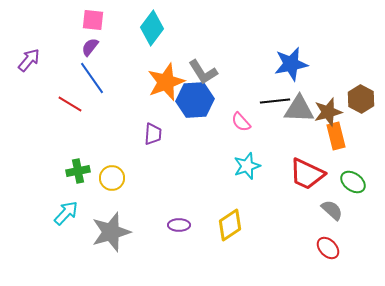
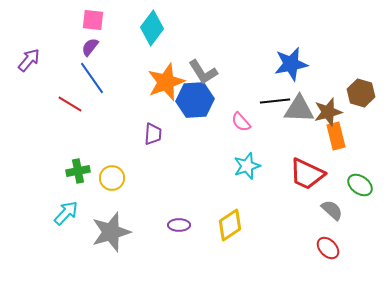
brown hexagon: moved 6 px up; rotated 12 degrees counterclockwise
green ellipse: moved 7 px right, 3 px down
